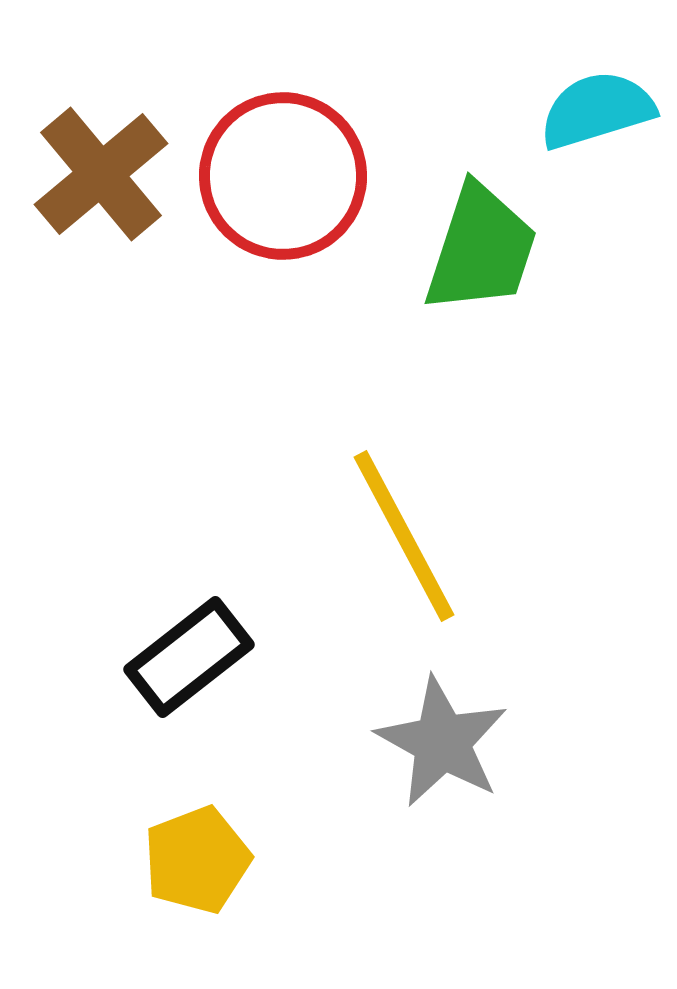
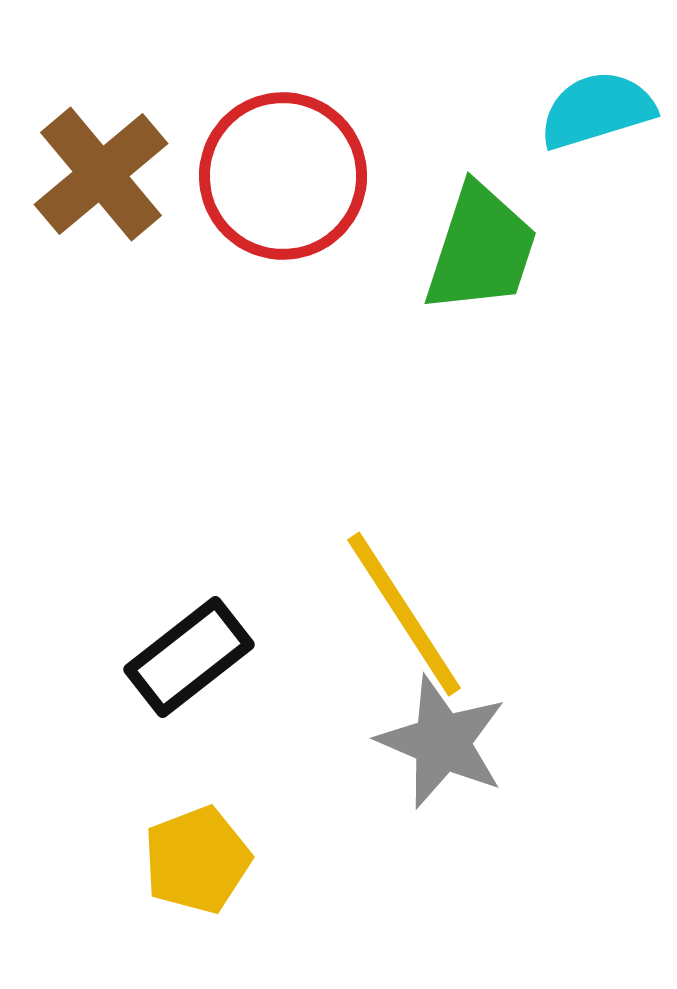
yellow line: moved 78 px down; rotated 5 degrees counterclockwise
gray star: rotated 6 degrees counterclockwise
